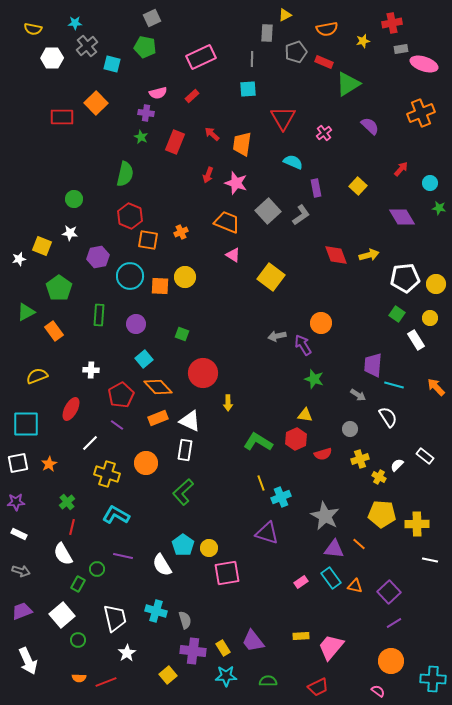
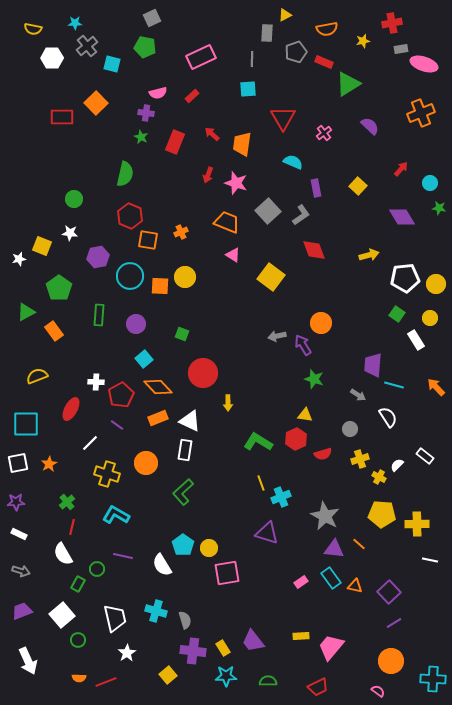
red diamond at (336, 255): moved 22 px left, 5 px up
white cross at (91, 370): moved 5 px right, 12 px down
